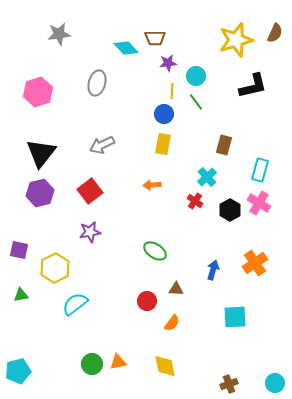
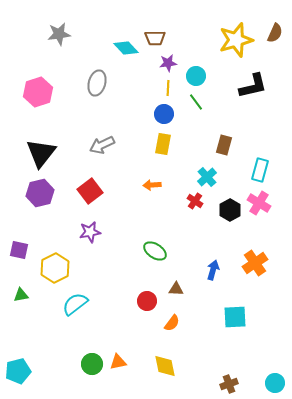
yellow line at (172, 91): moved 4 px left, 3 px up
